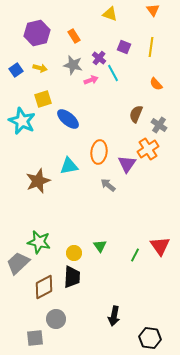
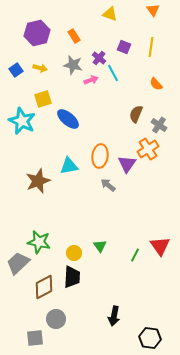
orange ellipse: moved 1 px right, 4 px down
